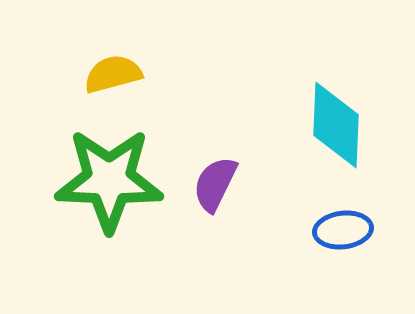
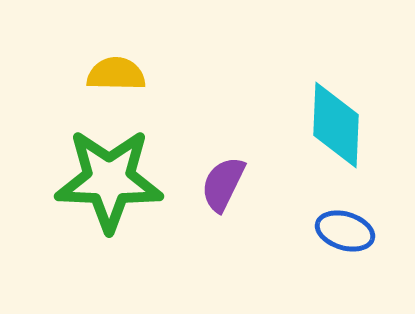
yellow semicircle: moved 3 px right; rotated 16 degrees clockwise
purple semicircle: moved 8 px right
blue ellipse: moved 2 px right, 1 px down; rotated 24 degrees clockwise
